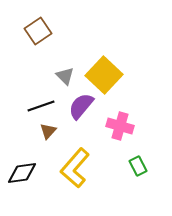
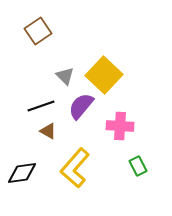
pink cross: rotated 12 degrees counterclockwise
brown triangle: rotated 42 degrees counterclockwise
